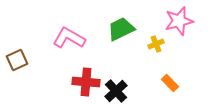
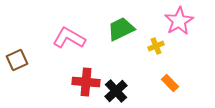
pink star: rotated 16 degrees counterclockwise
yellow cross: moved 2 px down
